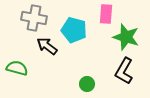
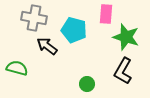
black L-shape: moved 1 px left
